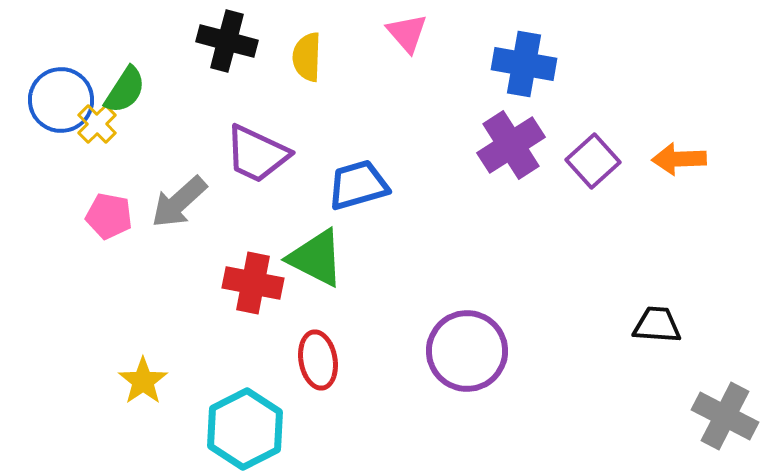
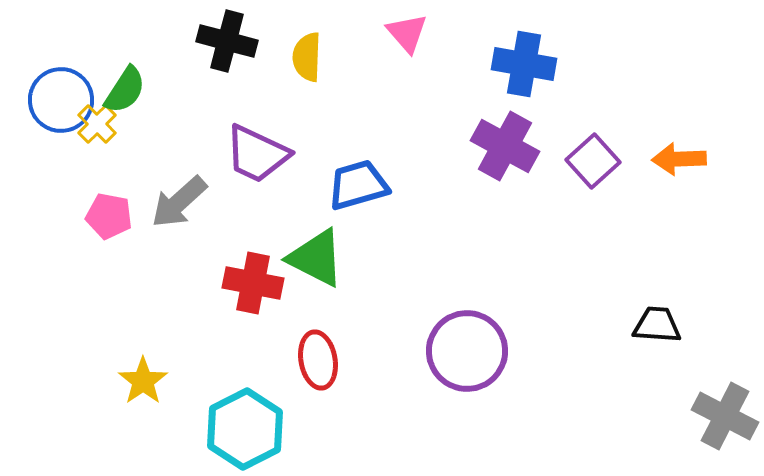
purple cross: moved 6 px left, 1 px down; rotated 28 degrees counterclockwise
